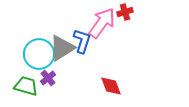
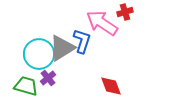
pink arrow: rotated 92 degrees counterclockwise
